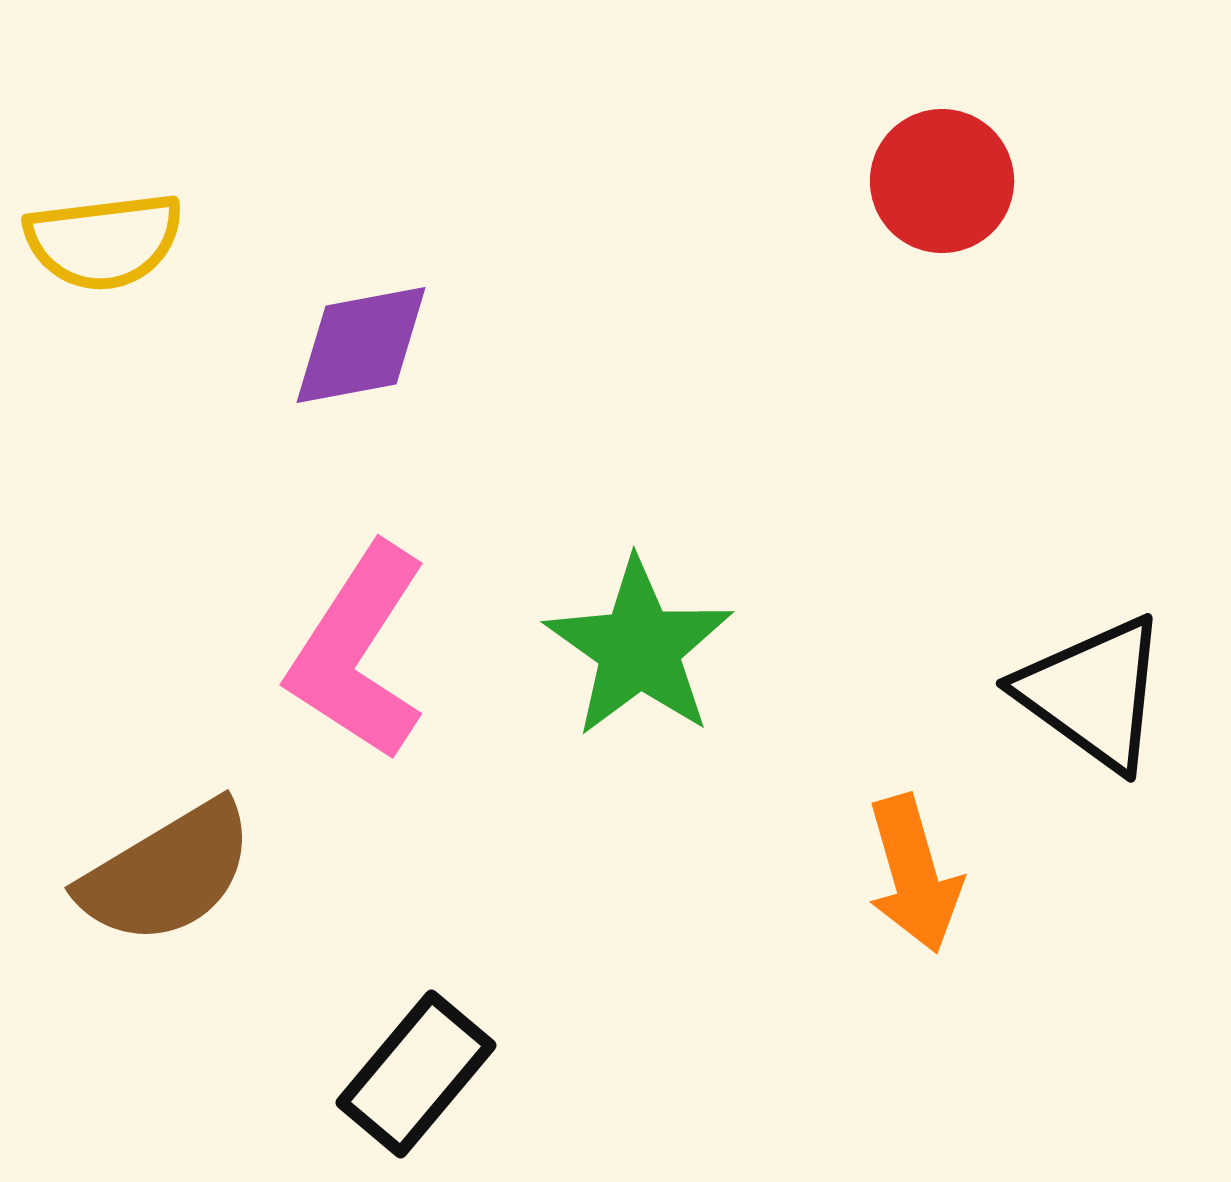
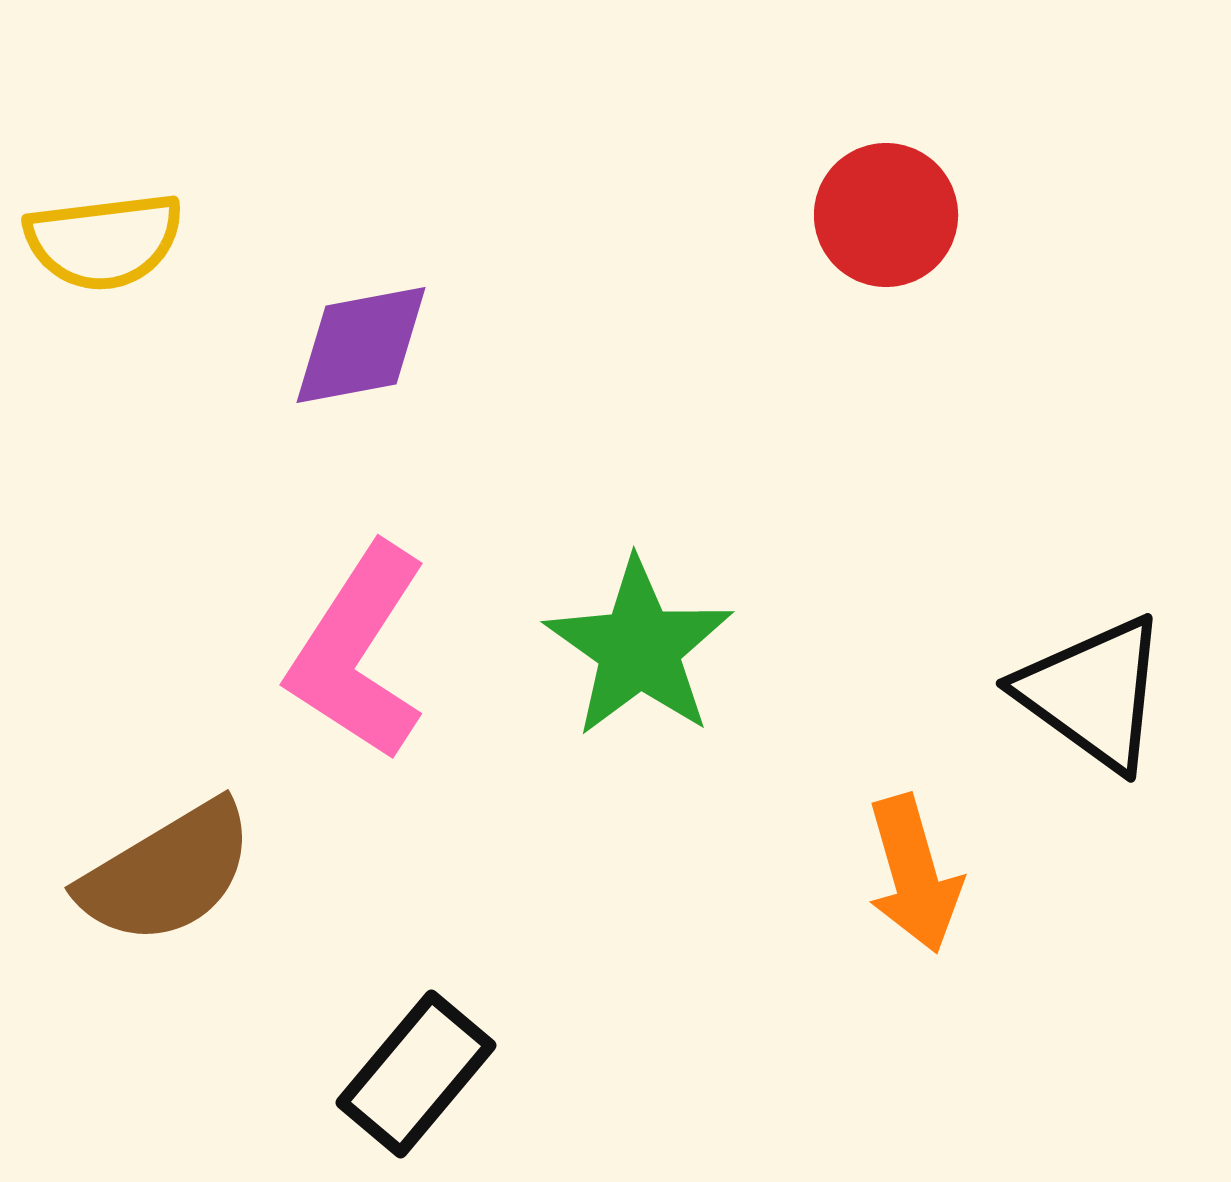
red circle: moved 56 px left, 34 px down
